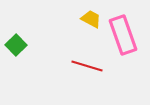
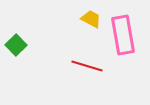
pink rectangle: rotated 9 degrees clockwise
